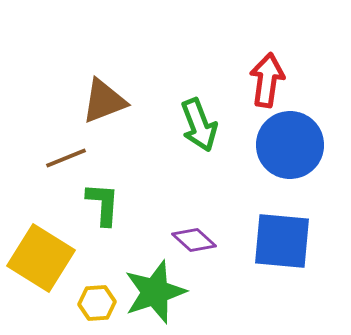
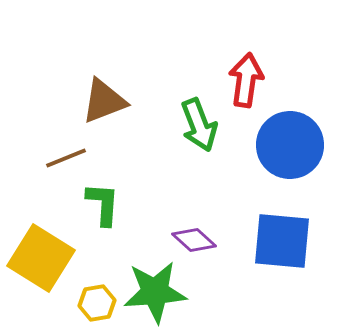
red arrow: moved 21 px left
green star: rotated 14 degrees clockwise
yellow hexagon: rotated 6 degrees counterclockwise
